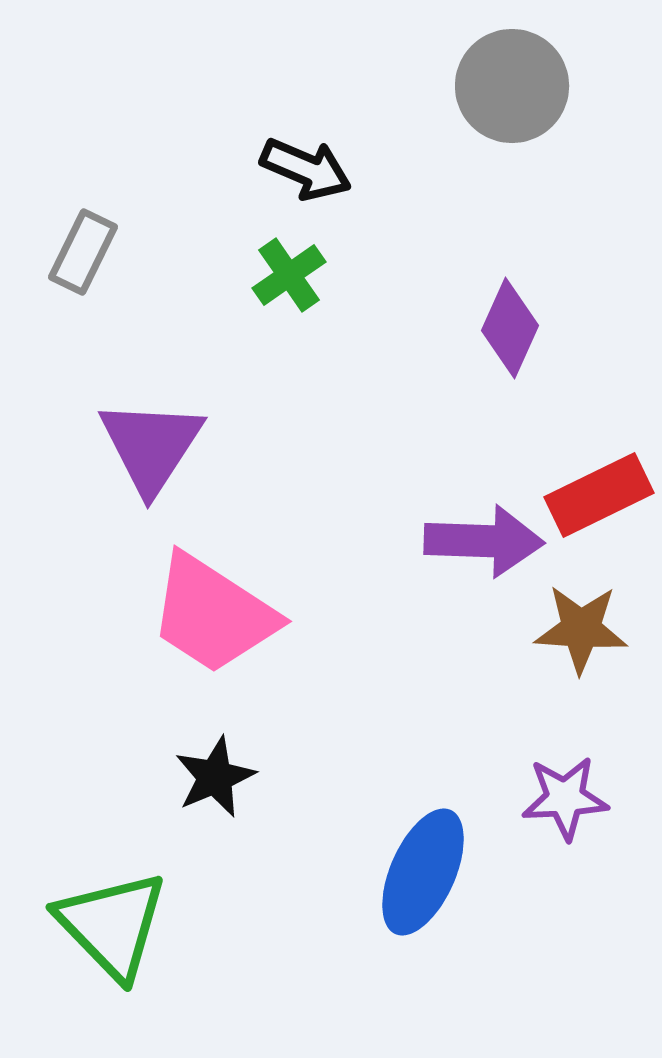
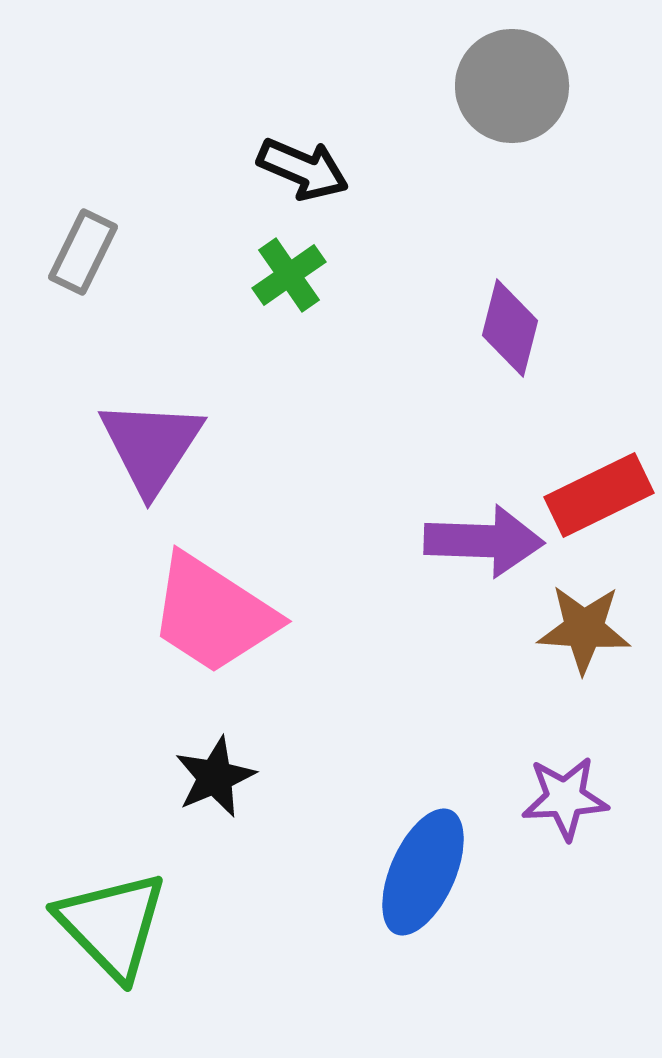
black arrow: moved 3 px left
purple diamond: rotated 10 degrees counterclockwise
brown star: moved 3 px right
